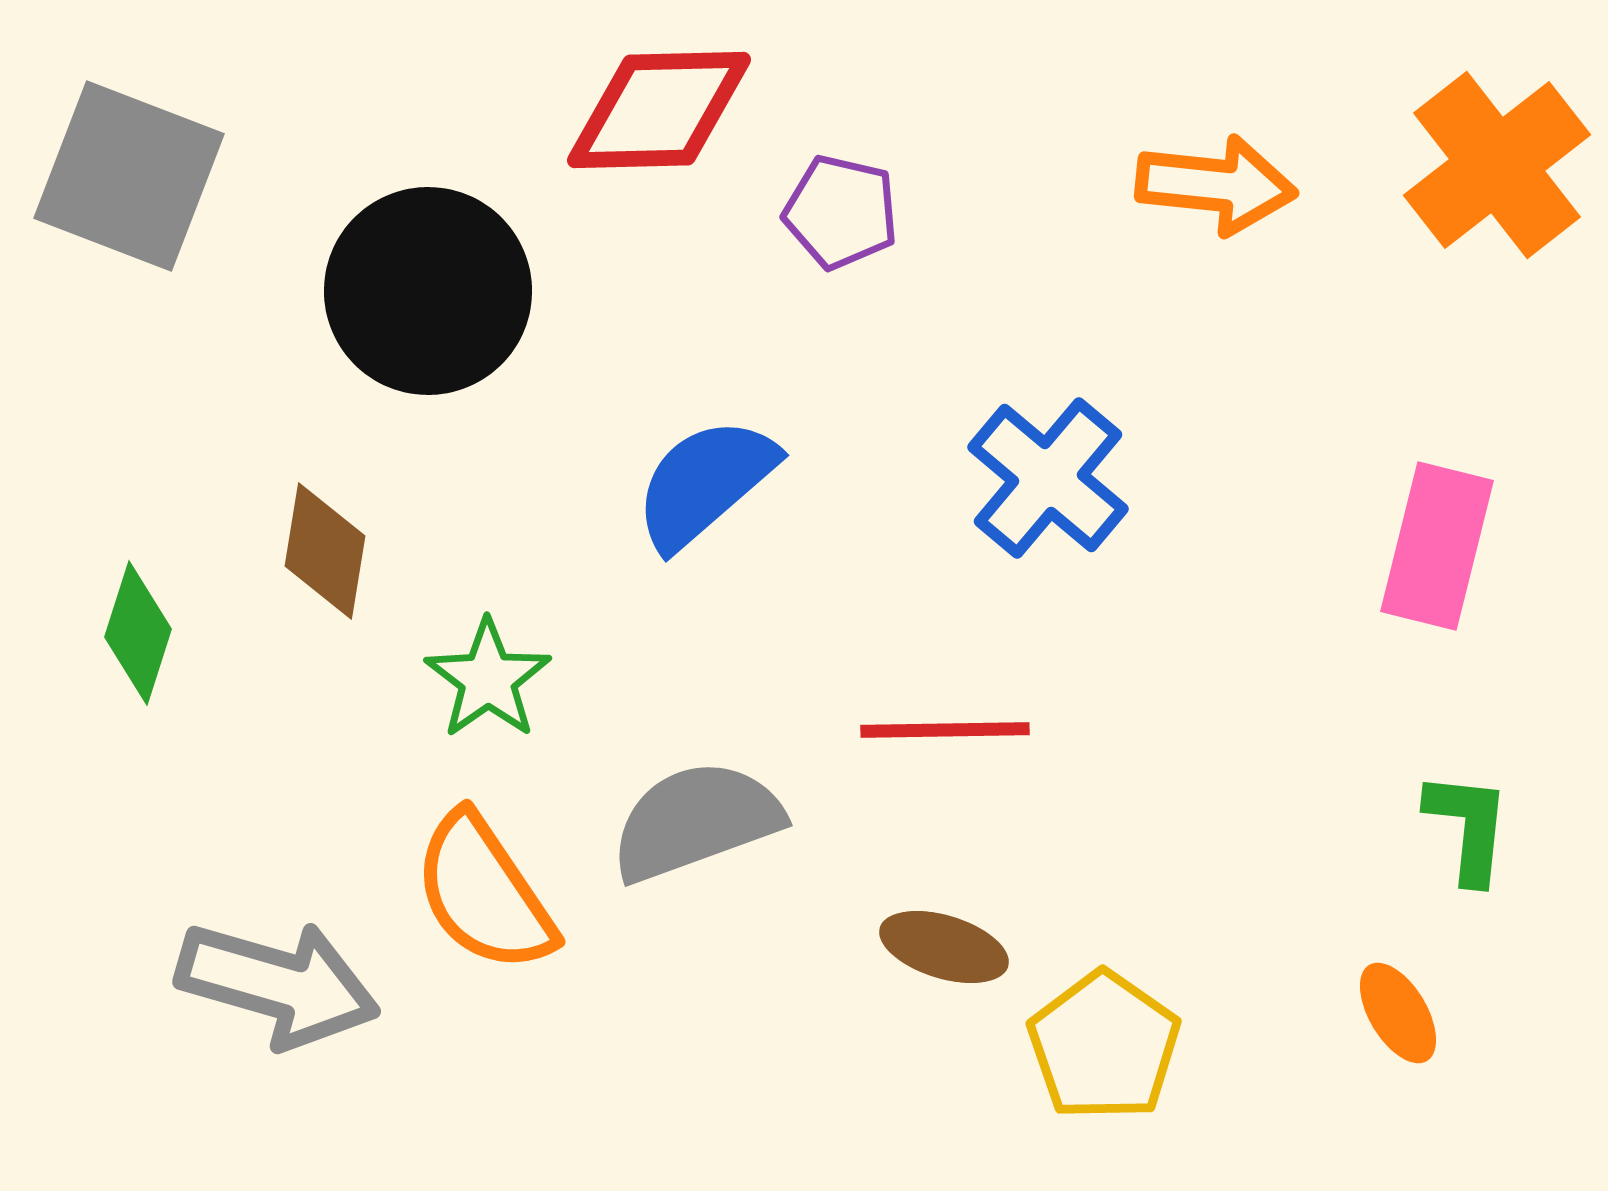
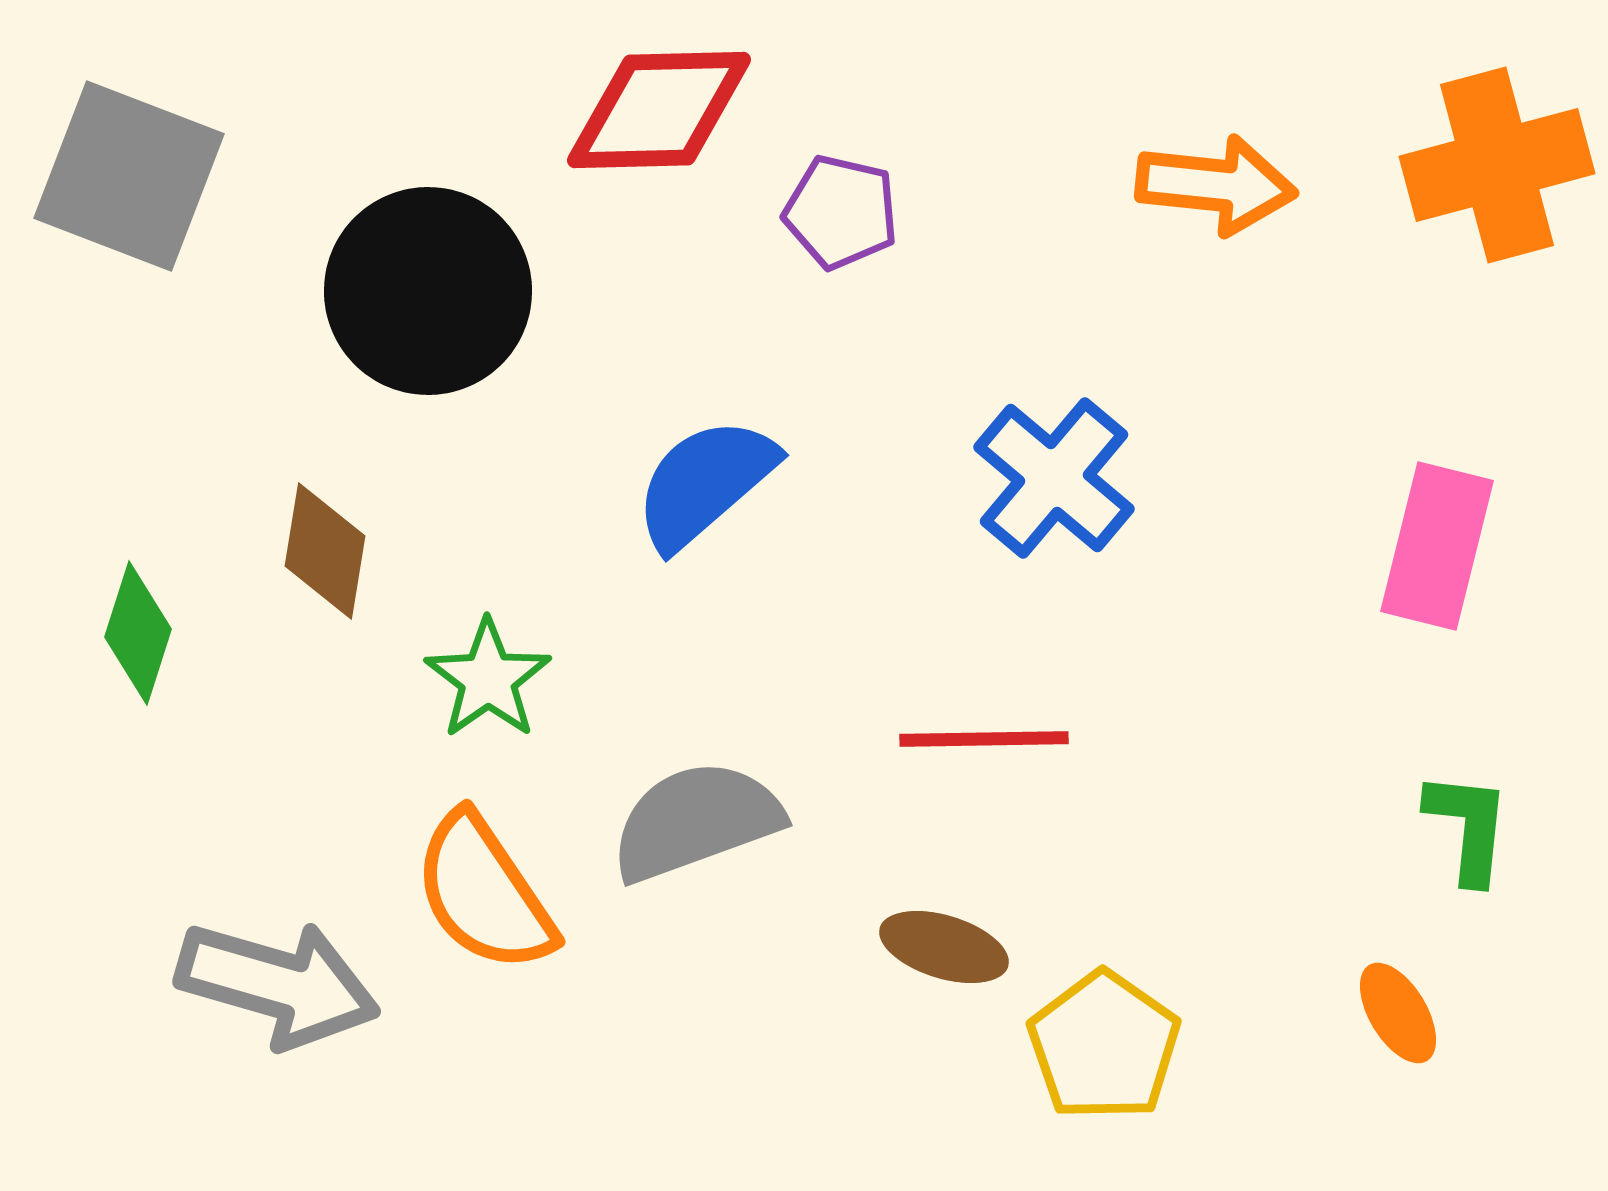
orange cross: rotated 23 degrees clockwise
blue cross: moved 6 px right
red line: moved 39 px right, 9 px down
